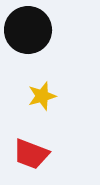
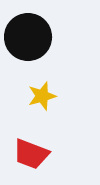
black circle: moved 7 px down
